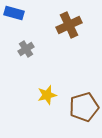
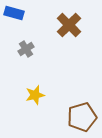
brown cross: rotated 20 degrees counterclockwise
yellow star: moved 12 px left
brown pentagon: moved 2 px left, 10 px down
